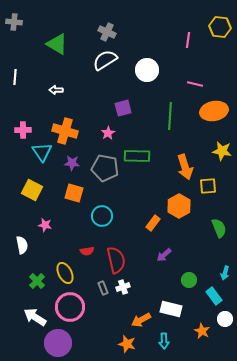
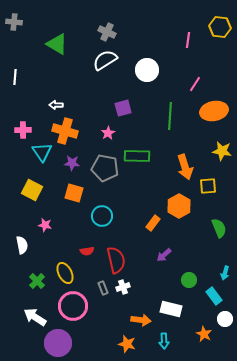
pink line at (195, 84): rotated 70 degrees counterclockwise
white arrow at (56, 90): moved 15 px down
pink circle at (70, 307): moved 3 px right, 1 px up
orange arrow at (141, 320): rotated 144 degrees counterclockwise
orange star at (202, 331): moved 2 px right, 3 px down
